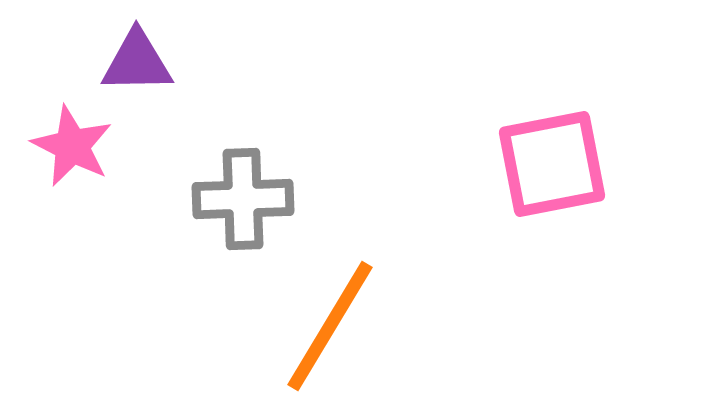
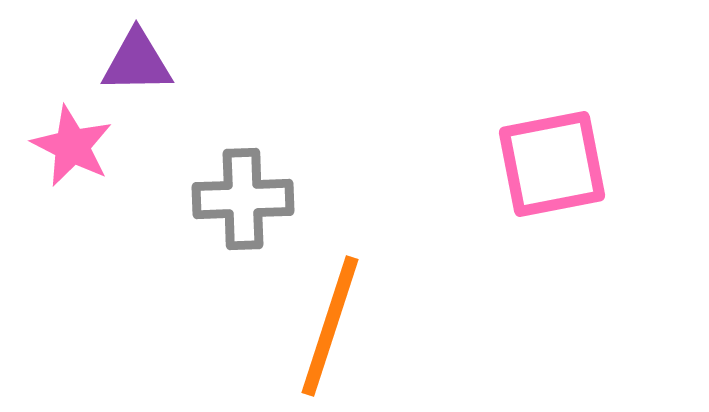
orange line: rotated 13 degrees counterclockwise
